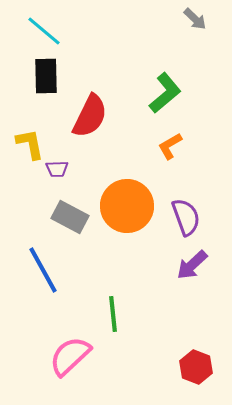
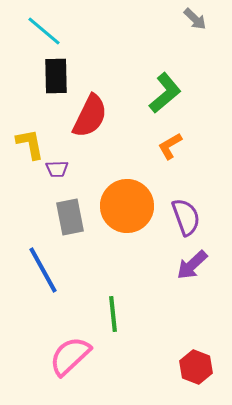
black rectangle: moved 10 px right
gray rectangle: rotated 51 degrees clockwise
